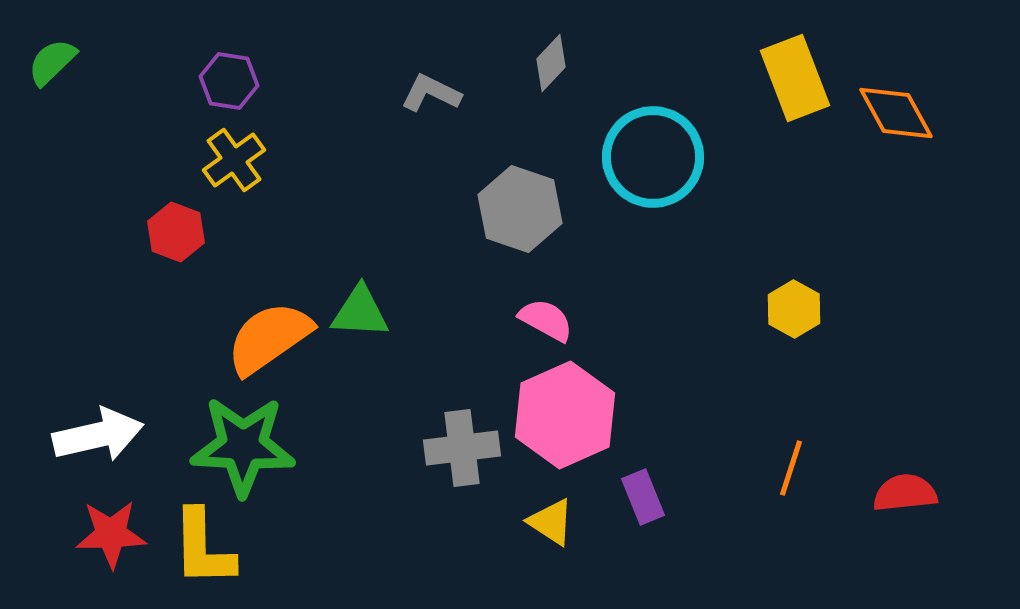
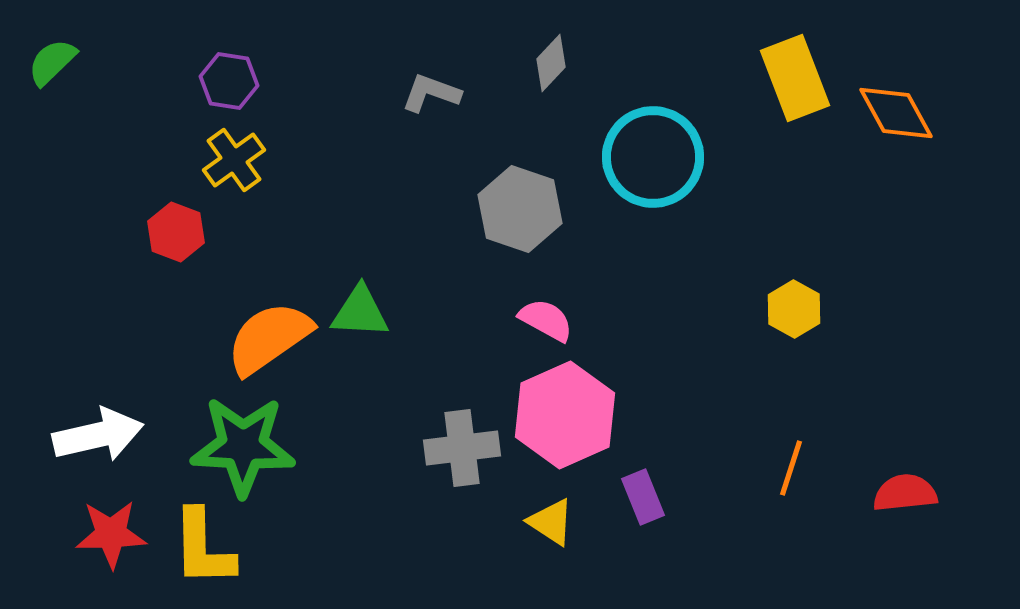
gray L-shape: rotated 6 degrees counterclockwise
